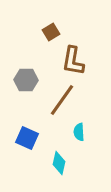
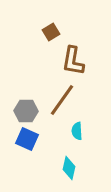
gray hexagon: moved 31 px down
cyan semicircle: moved 2 px left, 1 px up
blue square: moved 1 px down
cyan diamond: moved 10 px right, 5 px down
